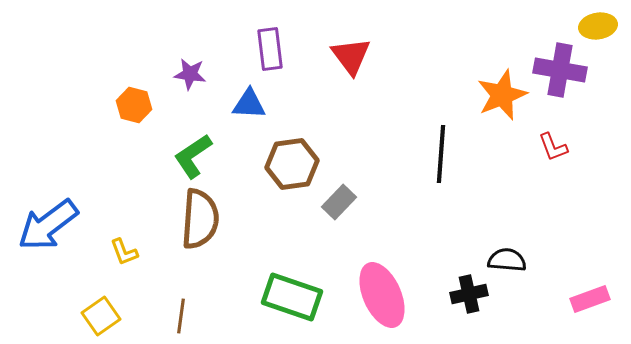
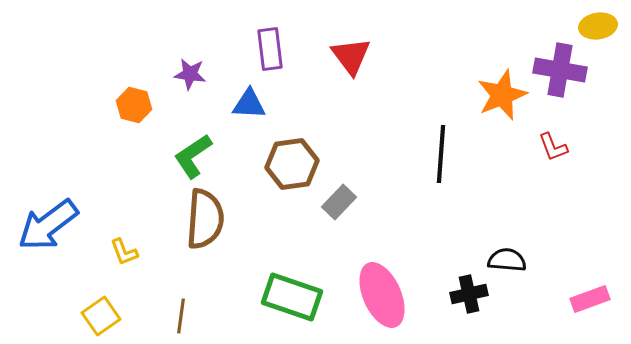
brown semicircle: moved 5 px right
